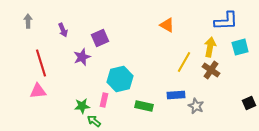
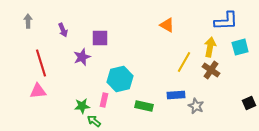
purple square: rotated 24 degrees clockwise
